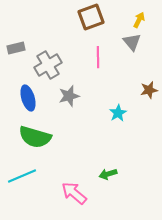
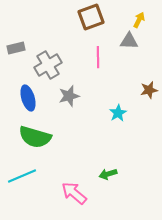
gray triangle: moved 3 px left, 1 px up; rotated 48 degrees counterclockwise
